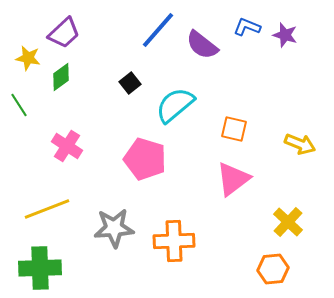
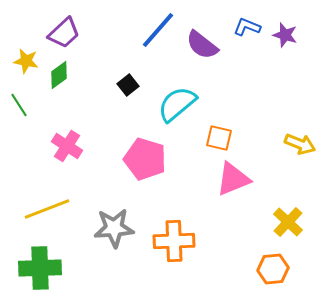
yellow star: moved 2 px left, 3 px down
green diamond: moved 2 px left, 2 px up
black square: moved 2 px left, 2 px down
cyan semicircle: moved 2 px right, 1 px up
orange square: moved 15 px left, 9 px down
pink triangle: rotated 15 degrees clockwise
